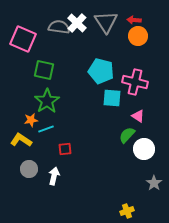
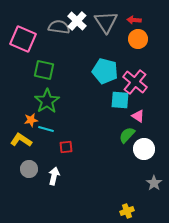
white cross: moved 2 px up
orange circle: moved 3 px down
cyan pentagon: moved 4 px right
pink cross: rotated 25 degrees clockwise
cyan square: moved 8 px right, 2 px down
cyan line: rotated 35 degrees clockwise
red square: moved 1 px right, 2 px up
